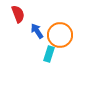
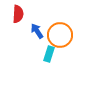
red semicircle: rotated 24 degrees clockwise
